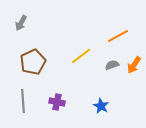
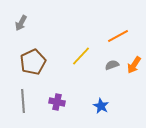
yellow line: rotated 10 degrees counterclockwise
